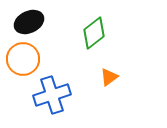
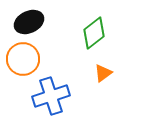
orange triangle: moved 6 px left, 4 px up
blue cross: moved 1 px left, 1 px down
